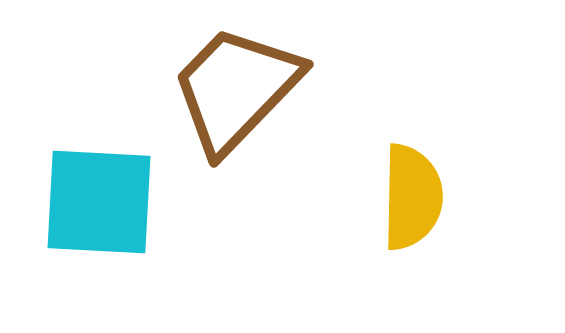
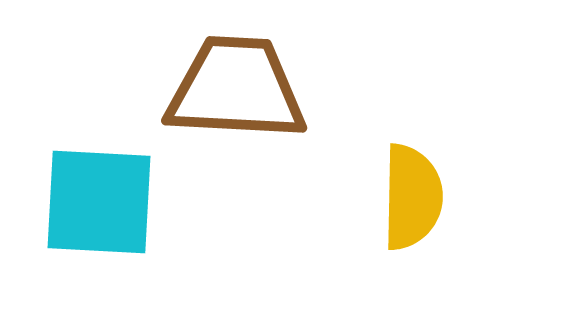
brown trapezoid: rotated 49 degrees clockwise
